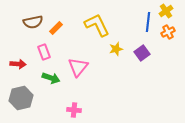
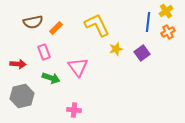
pink triangle: rotated 15 degrees counterclockwise
gray hexagon: moved 1 px right, 2 px up
